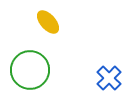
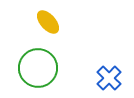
green circle: moved 8 px right, 2 px up
